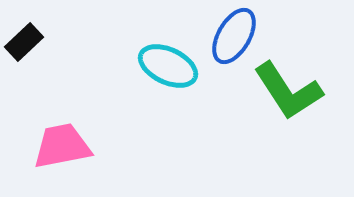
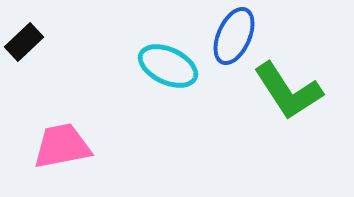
blue ellipse: rotated 6 degrees counterclockwise
